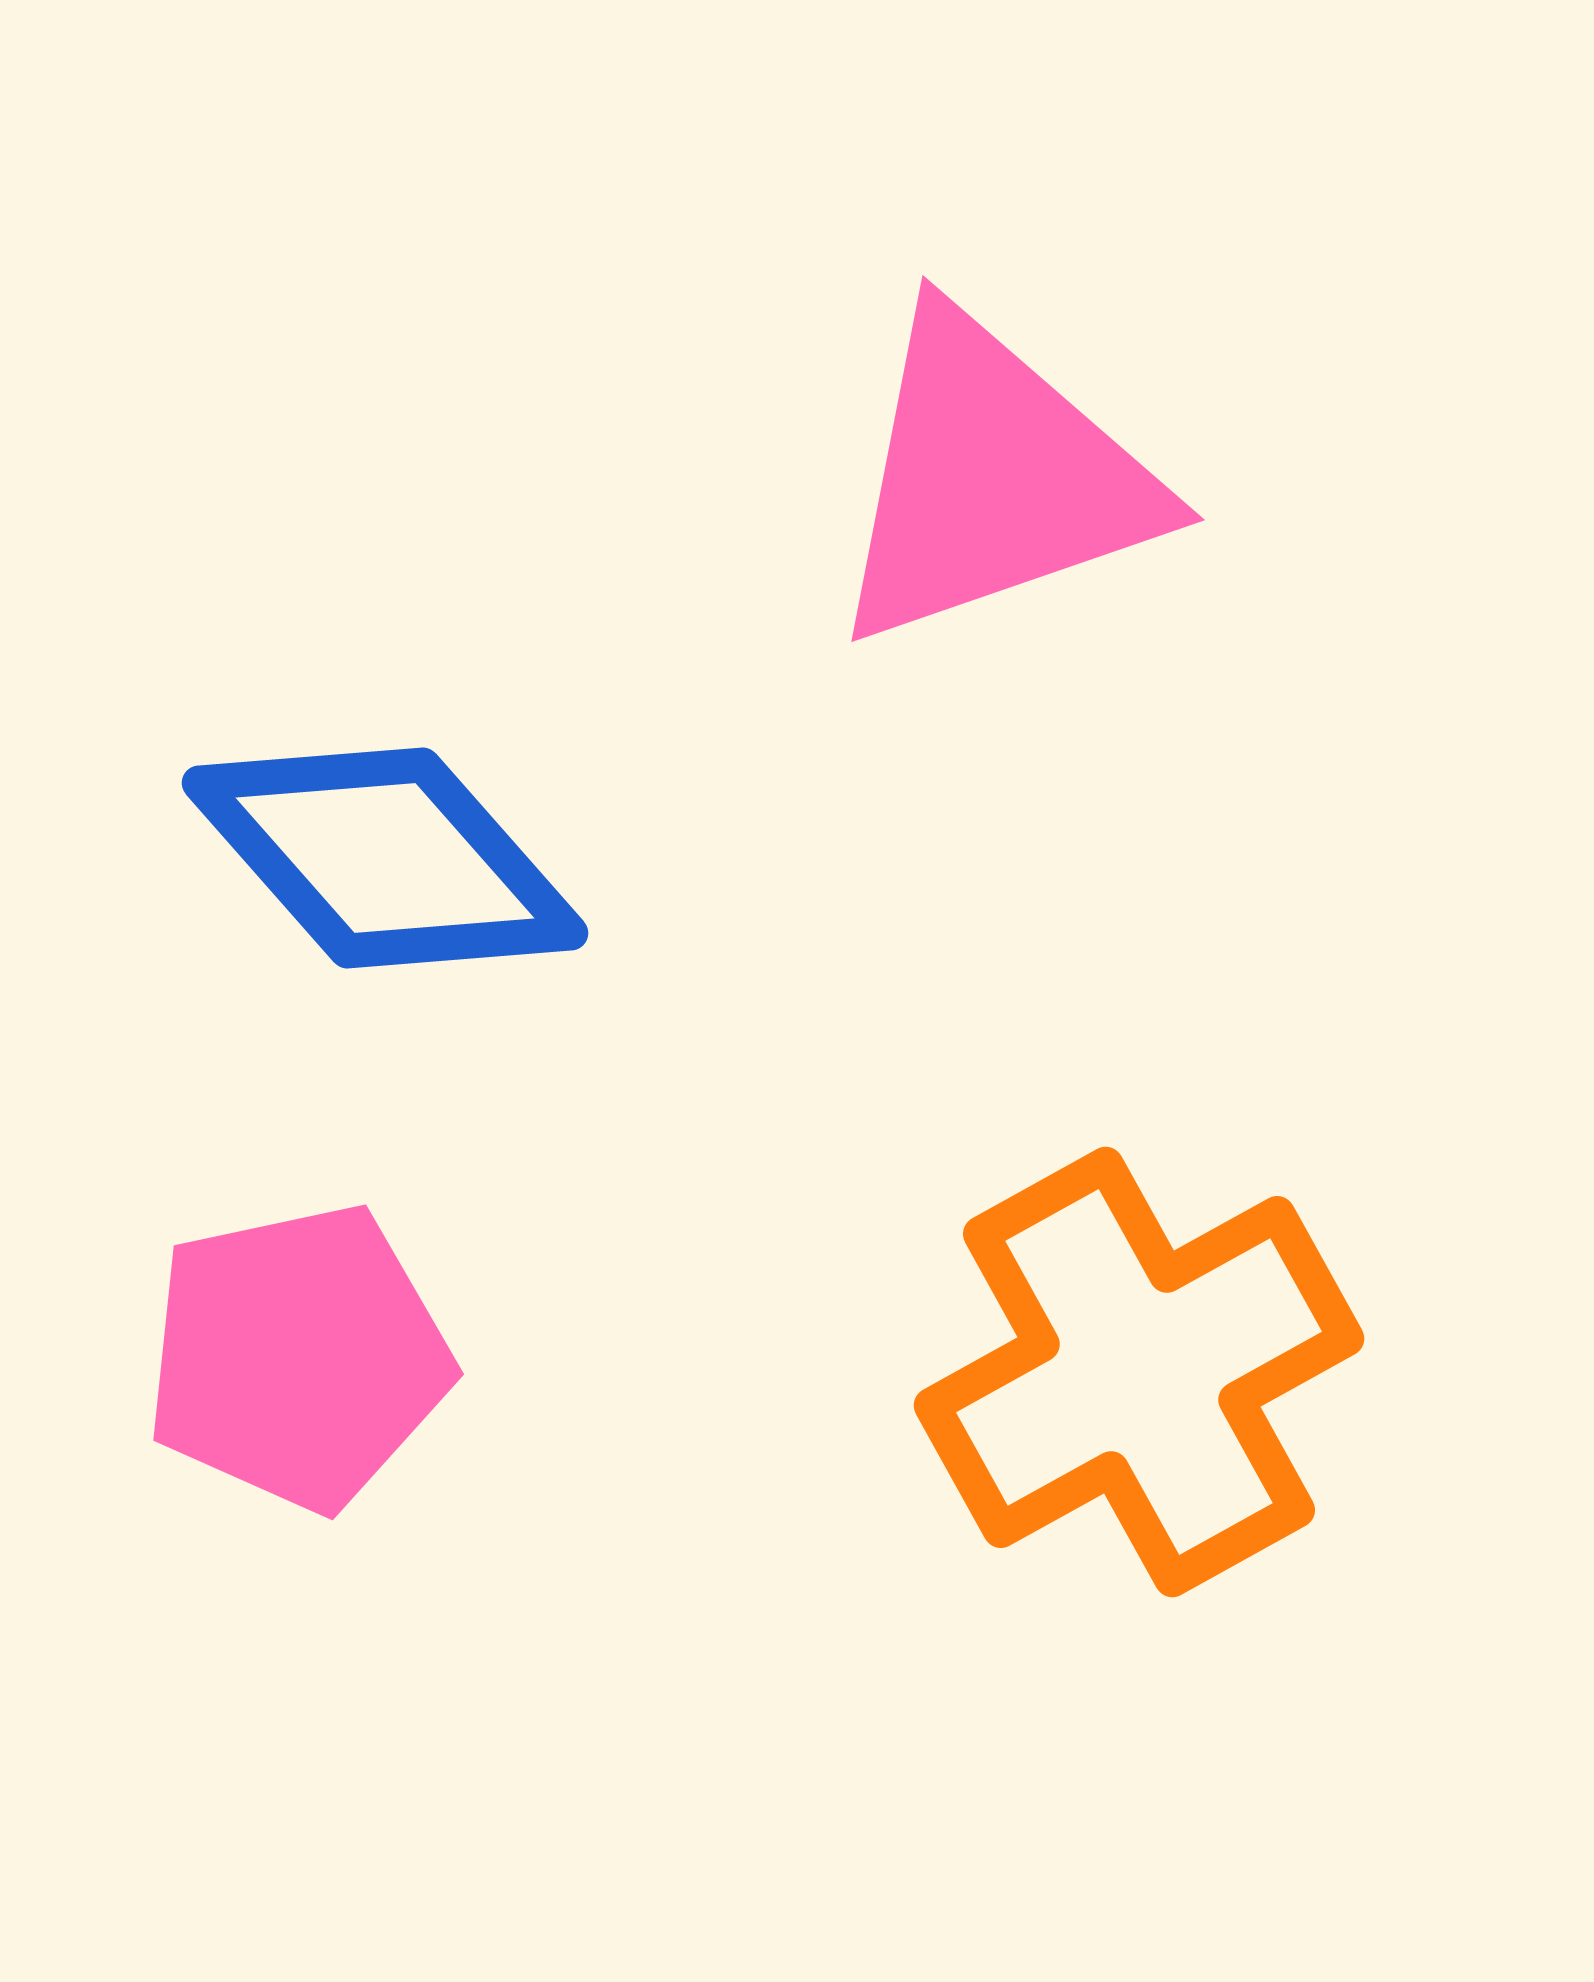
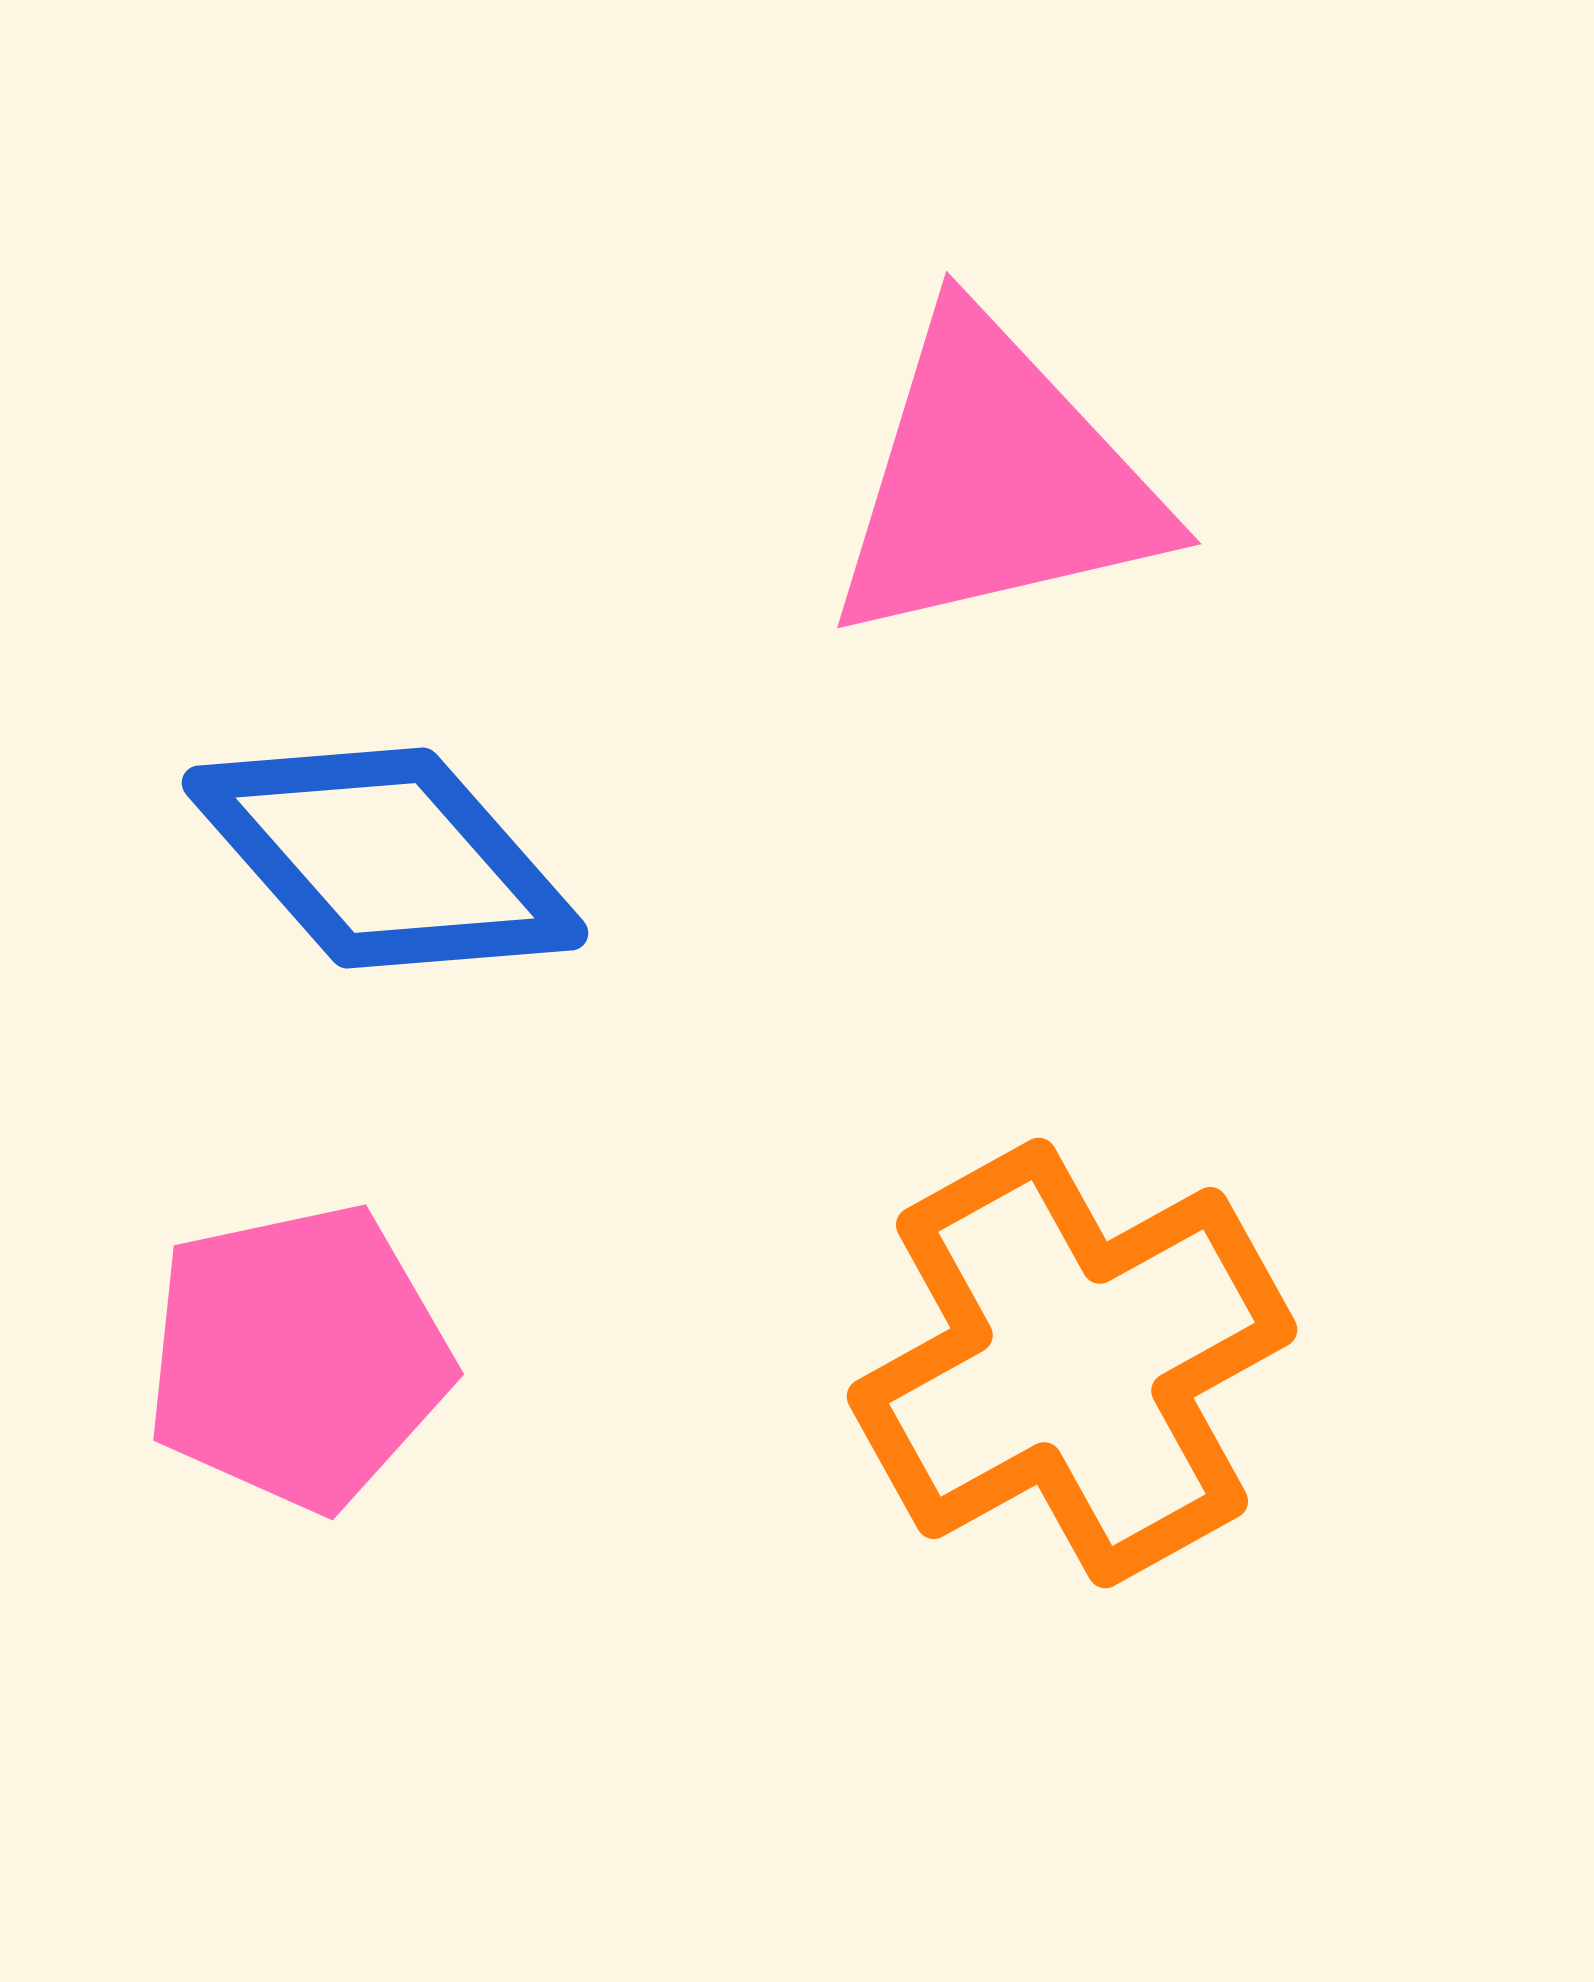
pink triangle: moved 2 px right, 2 px down; rotated 6 degrees clockwise
orange cross: moved 67 px left, 9 px up
